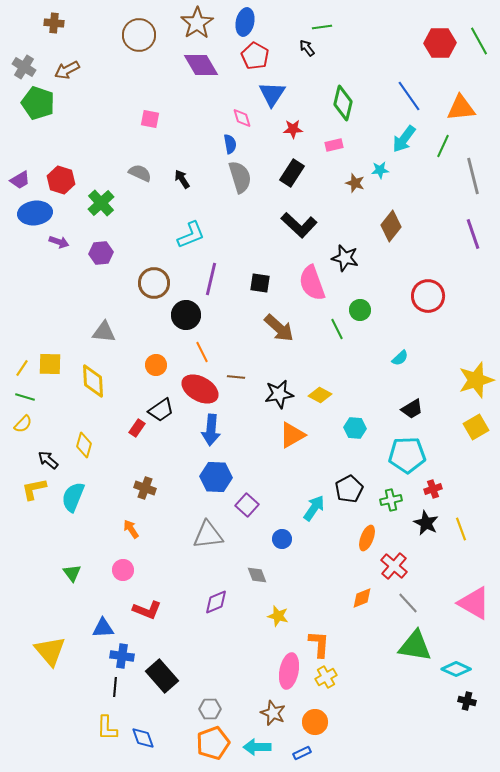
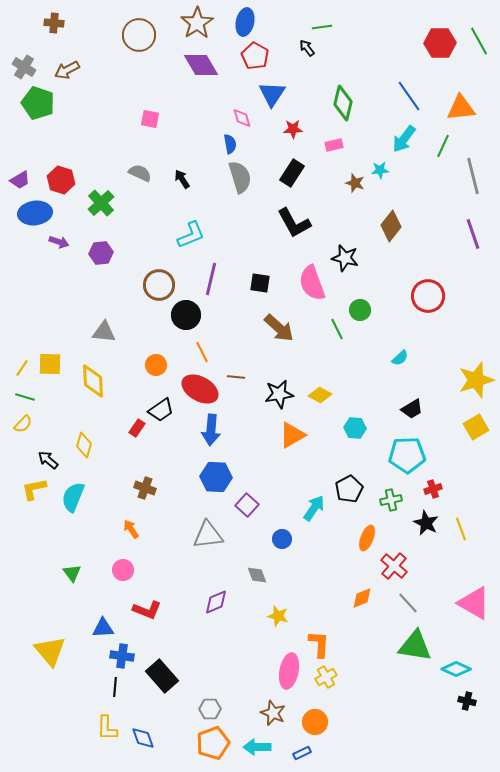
black L-shape at (299, 225): moved 5 px left, 2 px up; rotated 18 degrees clockwise
brown circle at (154, 283): moved 5 px right, 2 px down
